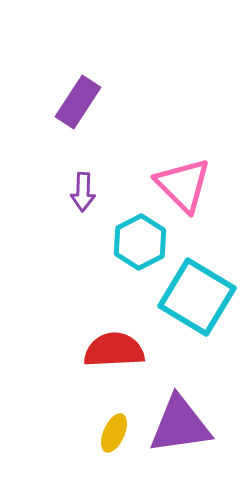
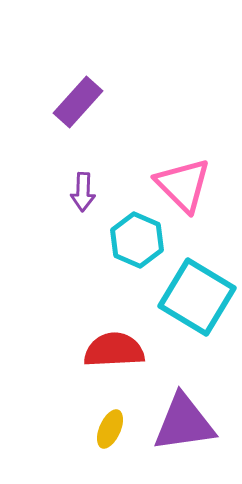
purple rectangle: rotated 9 degrees clockwise
cyan hexagon: moved 3 px left, 2 px up; rotated 10 degrees counterclockwise
purple triangle: moved 4 px right, 2 px up
yellow ellipse: moved 4 px left, 4 px up
